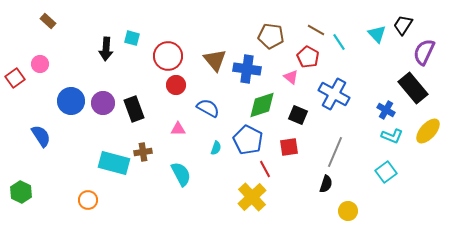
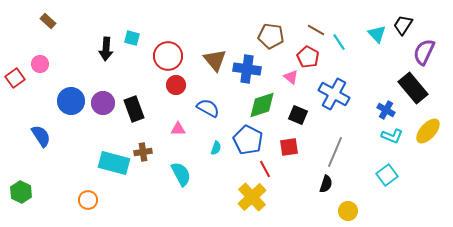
cyan square at (386, 172): moved 1 px right, 3 px down
